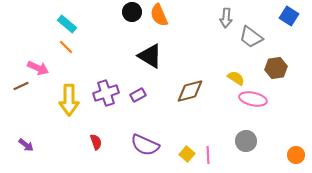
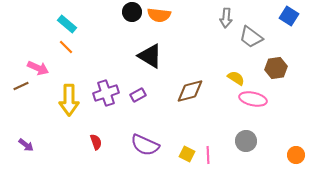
orange semicircle: rotated 60 degrees counterclockwise
yellow square: rotated 14 degrees counterclockwise
